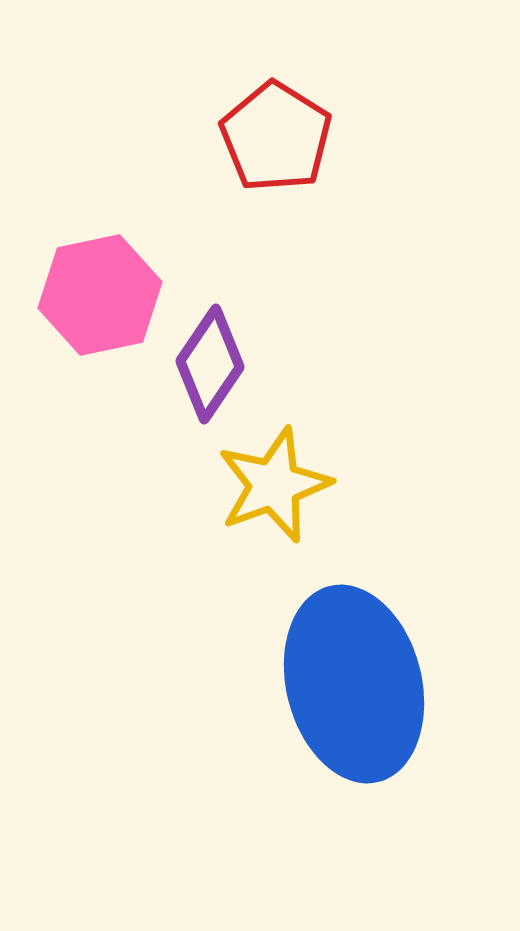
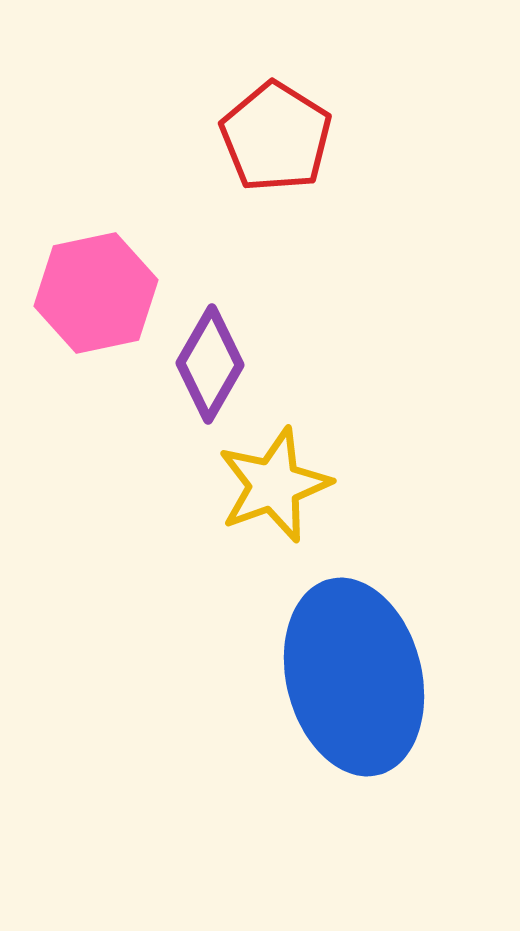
pink hexagon: moved 4 px left, 2 px up
purple diamond: rotated 4 degrees counterclockwise
blue ellipse: moved 7 px up
